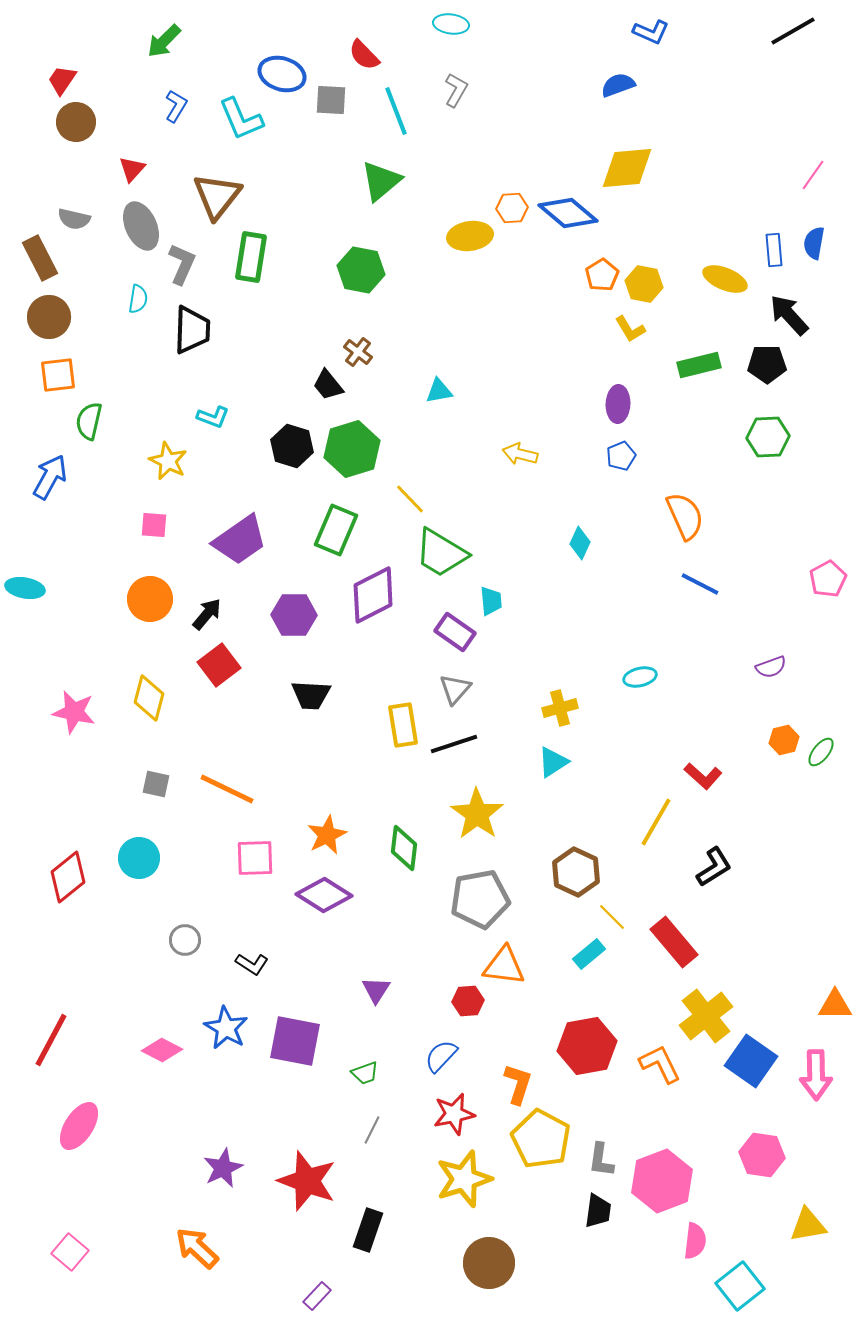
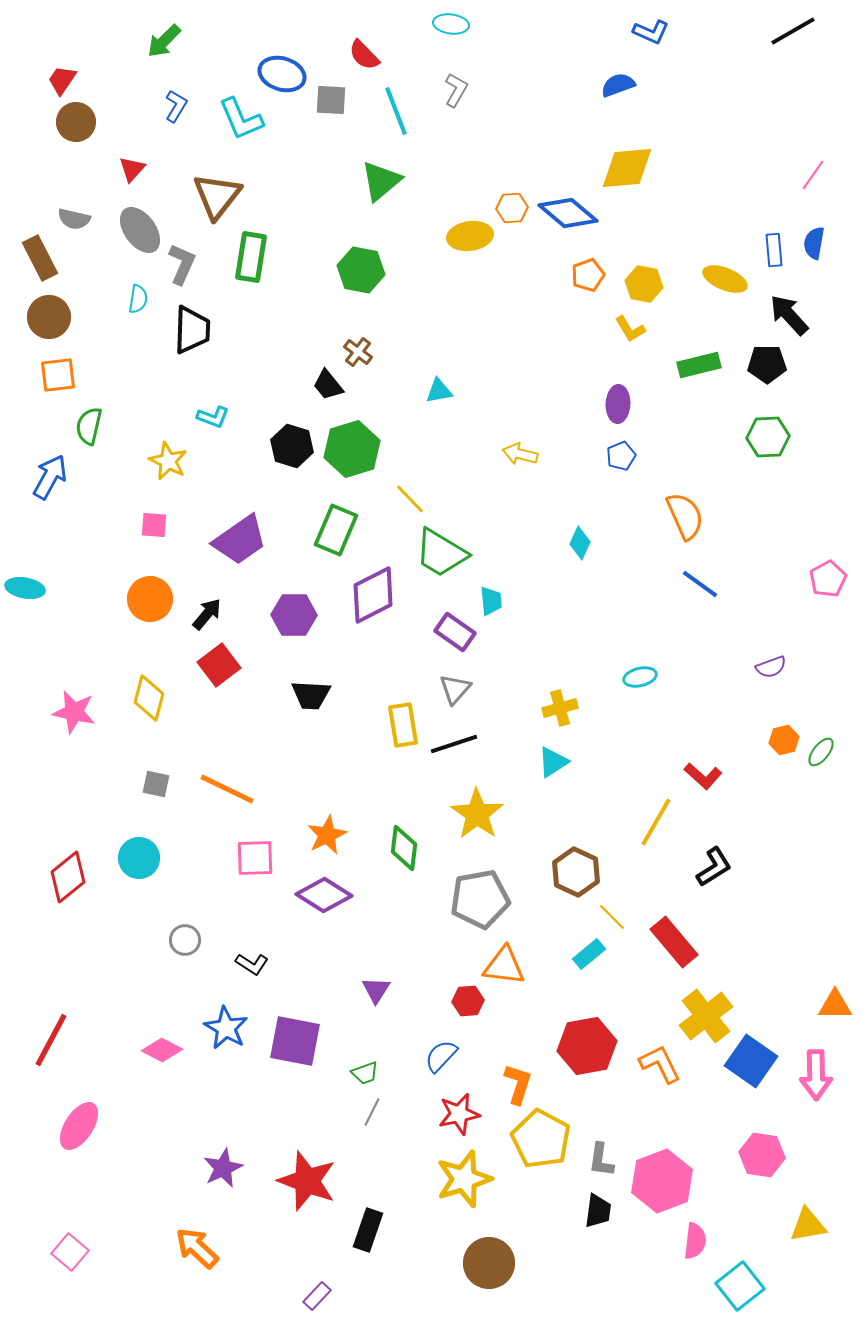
gray ellipse at (141, 226): moved 1 px left, 4 px down; rotated 12 degrees counterclockwise
orange pentagon at (602, 275): moved 14 px left; rotated 12 degrees clockwise
green semicircle at (89, 421): moved 5 px down
blue line at (700, 584): rotated 9 degrees clockwise
red star at (454, 1114): moved 5 px right
gray line at (372, 1130): moved 18 px up
